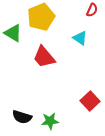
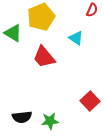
cyan triangle: moved 4 px left
black semicircle: rotated 24 degrees counterclockwise
